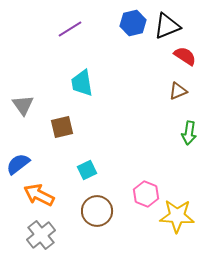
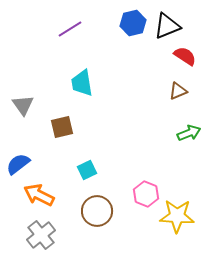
green arrow: rotated 120 degrees counterclockwise
